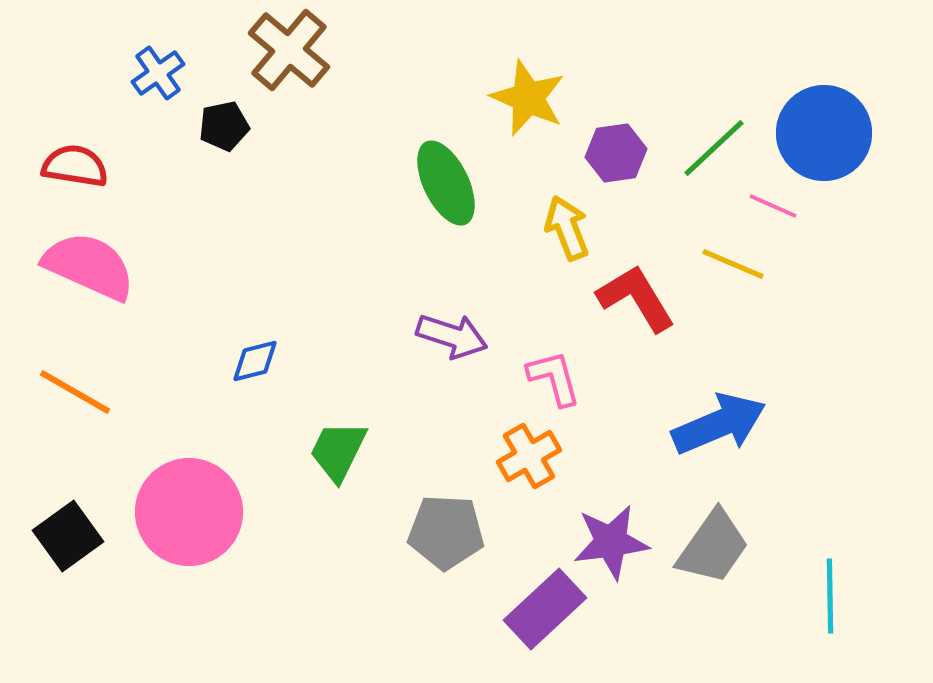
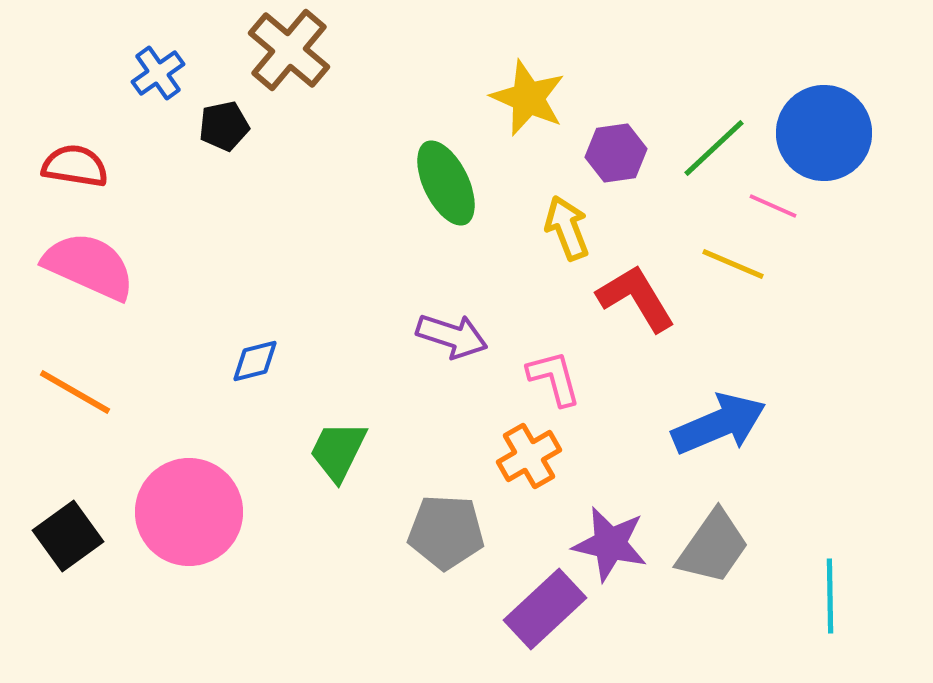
purple star: moved 1 px left, 2 px down; rotated 20 degrees clockwise
